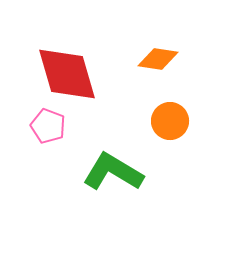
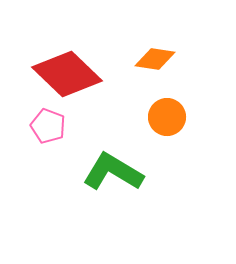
orange diamond: moved 3 px left
red diamond: rotated 30 degrees counterclockwise
orange circle: moved 3 px left, 4 px up
